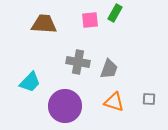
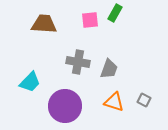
gray square: moved 5 px left, 1 px down; rotated 24 degrees clockwise
